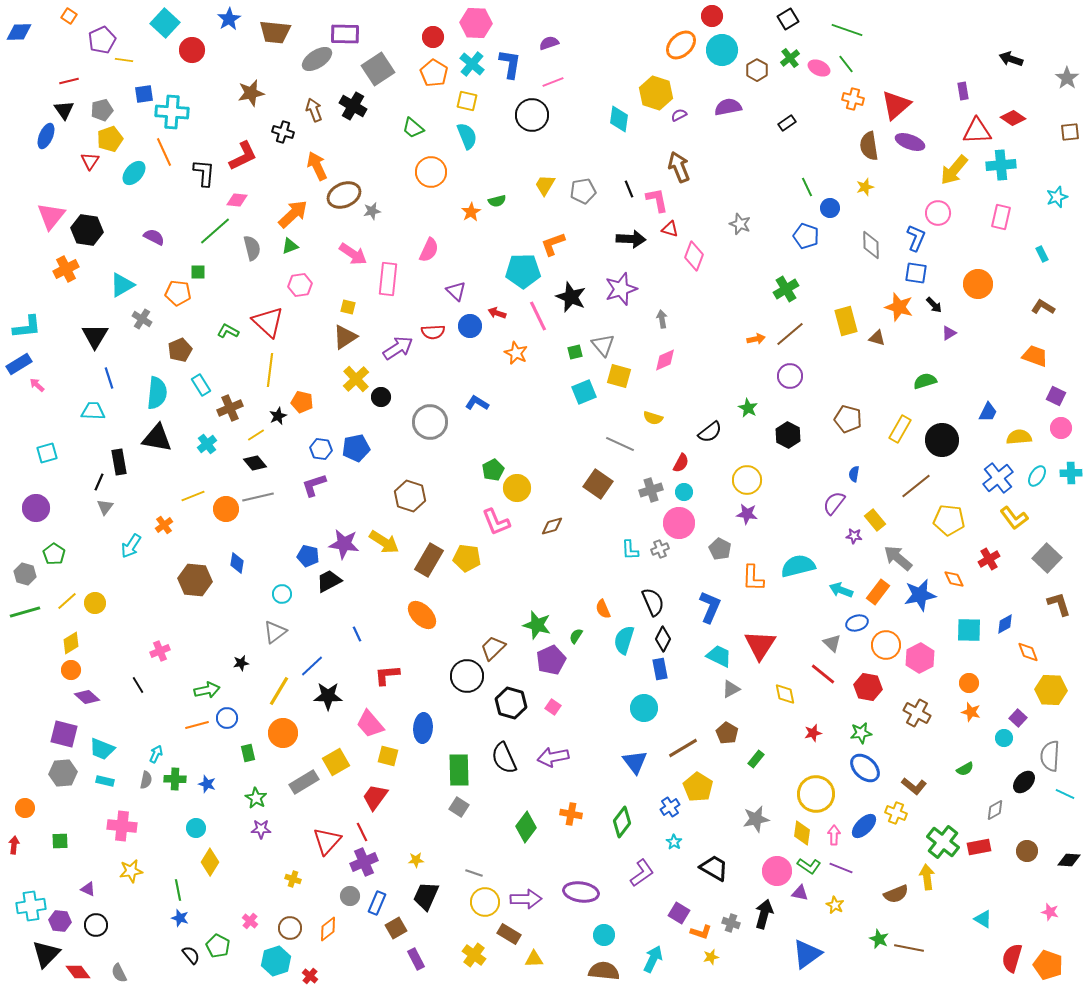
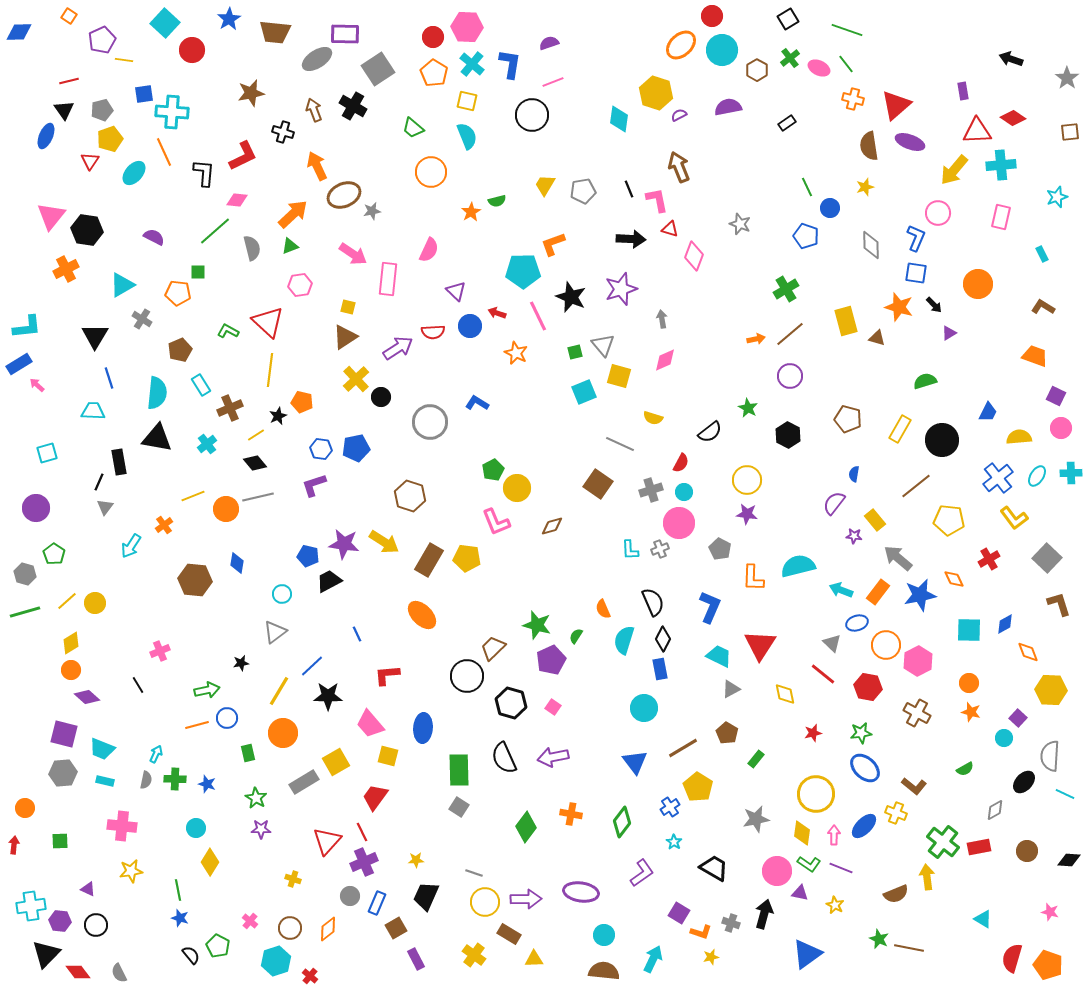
pink hexagon at (476, 23): moved 9 px left, 4 px down
pink hexagon at (920, 658): moved 2 px left, 3 px down
green L-shape at (809, 866): moved 2 px up
